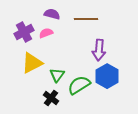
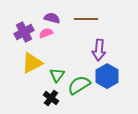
purple semicircle: moved 4 px down
